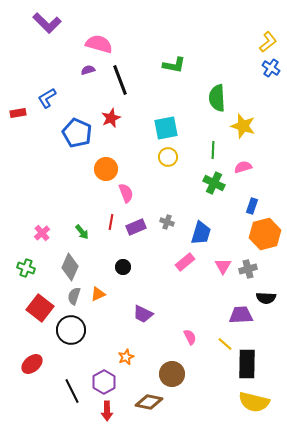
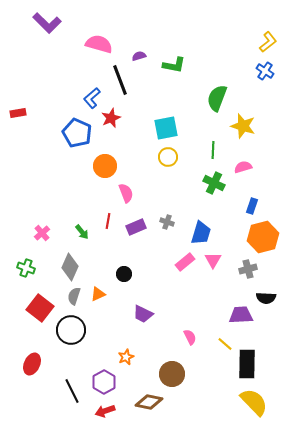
blue cross at (271, 68): moved 6 px left, 3 px down
purple semicircle at (88, 70): moved 51 px right, 14 px up
blue L-shape at (47, 98): moved 45 px right; rotated 10 degrees counterclockwise
green semicircle at (217, 98): rotated 24 degrees clockwise
orange circle at (106, 169): moved 1 px left, 3 px up
red line at (111, 222): moved 3 px left, 1 px up
orange hexagon at (265, 234): moved 2 px left, 3 px down
pink triangle at (223, 266): moved 10 px left, 6 px up
black circle at (123, 267): moved 1 px right, 7 px down
red ellipse at (32, 364): rotated 25 degrees counterclockwise
yellow semicircle at (254, 402): rotated 148 degrees counterclockwise
red arrow at (107, 411): moved 2 px left; rotated 72 degrees clockwise
